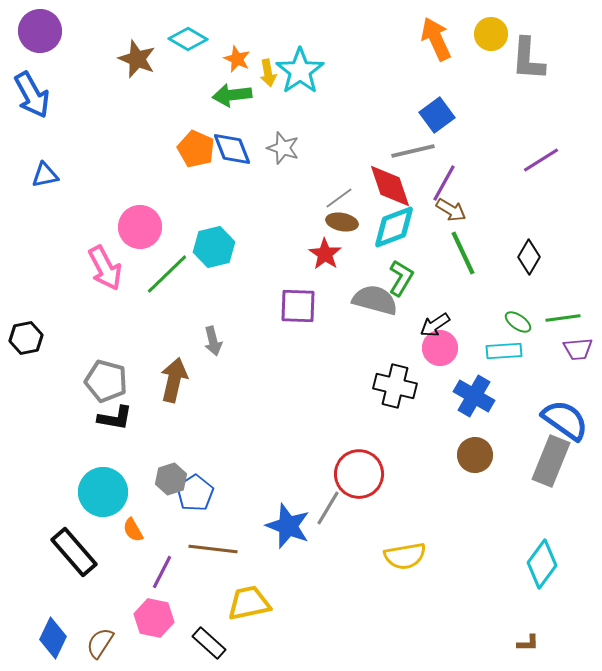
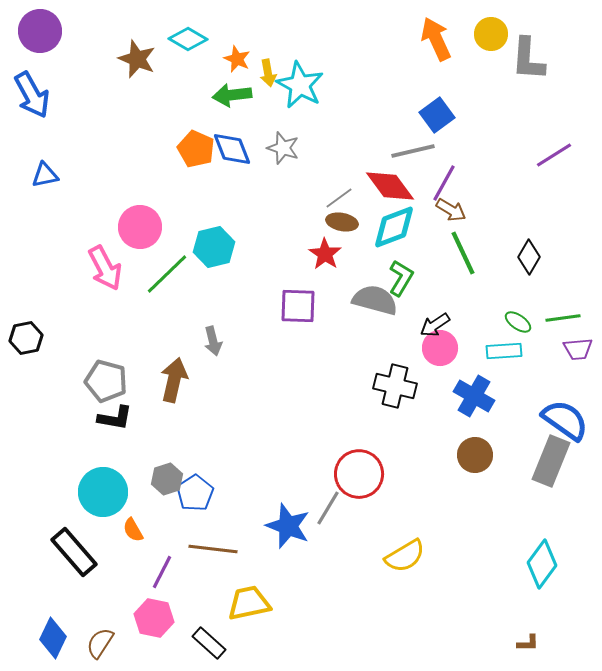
cyan star at (300, 71): moved 14 px down; rotated 9 degrees counterclockwise
purple line at (541, 160): moved 13 px right, 5 px up
red diamond at (390, 186): rotated 18 degrees counterclockwise
gray hexagon at (171, 479): moved 4 px left
yellow semicircle at (405, 556): rotated 21 degrees counterclockwise
